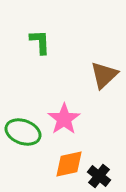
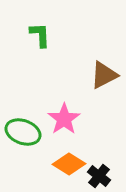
green L-shape: moved 7 px up
brown triangle: rotated 16 degrees clockwise
orange diamond: rotated 44 degrees clockwise
